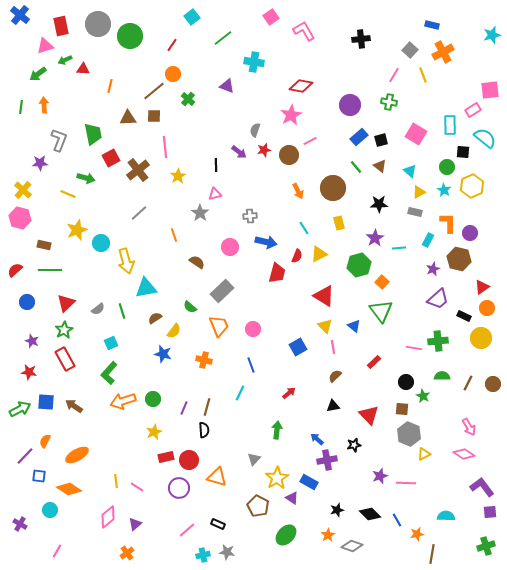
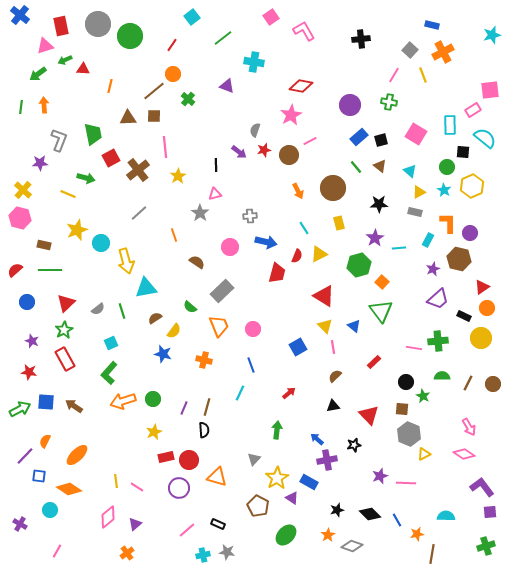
orange ellipse at (77, 455): rotated 15 degrees counterclockwise
